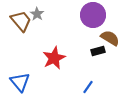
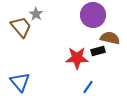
gray star: moved 1 px left
brown trapezoid: moved 6 px down
brown semicircle: rotated 18 degrees counterclockwise
red star: moved 23 px right; rotated 25 degrees clockwise
